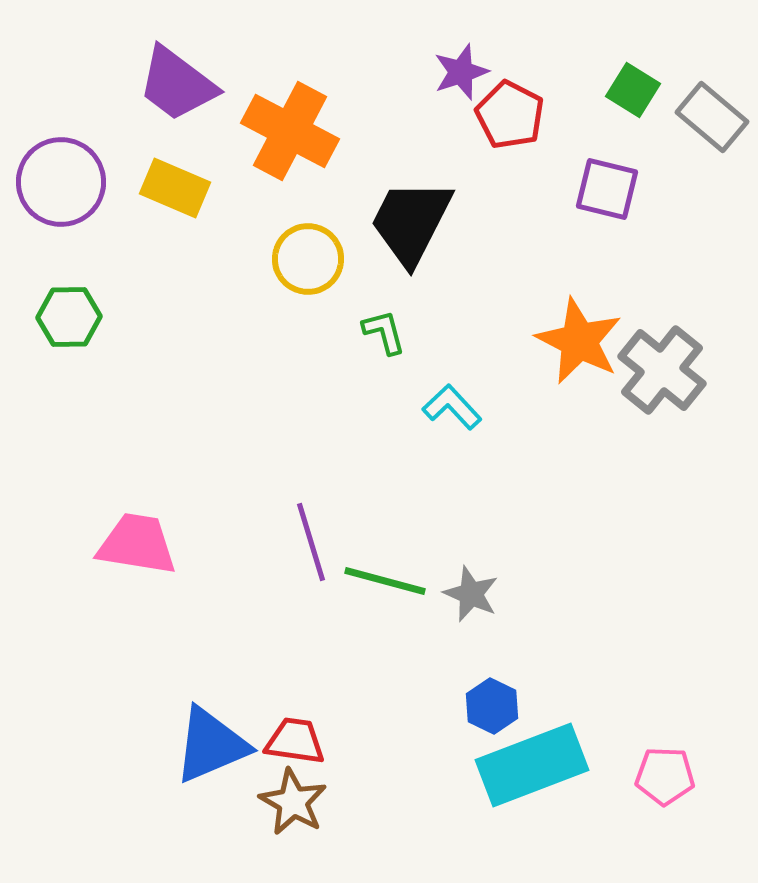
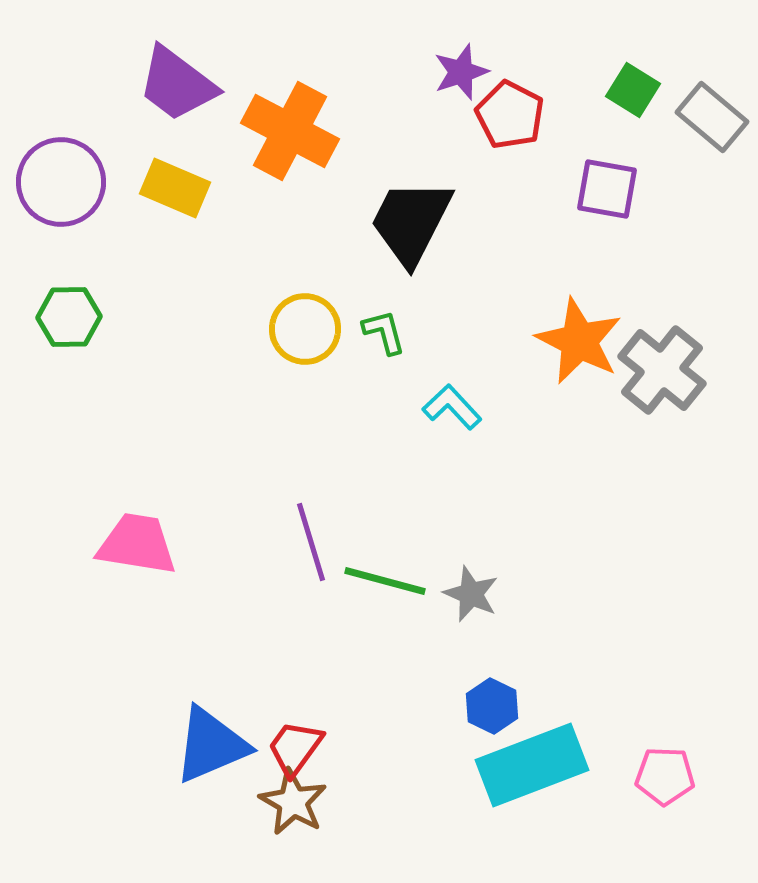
purple square: rotated 4 degrees counterclockwise
yellow circle: moved 3 px left, 70 px down
red trapezoid: moved 7 px down; rotated 62 degrees counterclockwise
